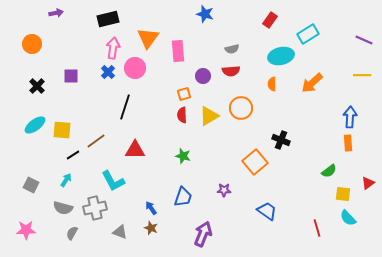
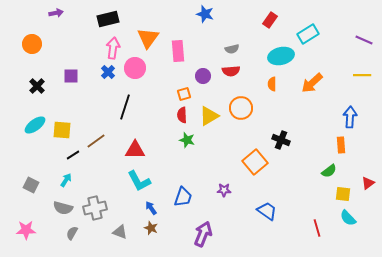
orange rectangle at (348, 143): moved 7 px left, 2 px down
green star at (183, 156): moved 4 px right, 16 px up
cyan L-shape at (113, 181): moved 26 px right
